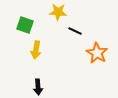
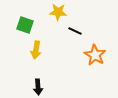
orange star: moved 2 px left, 2 px down
